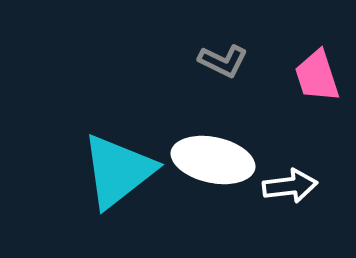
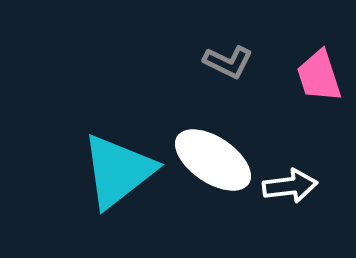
gray L-shape: moved 5 px right, 1 px down
pink trapezoid: moved 2 px right
white ellipse: rotated 22 degrees clockwise
